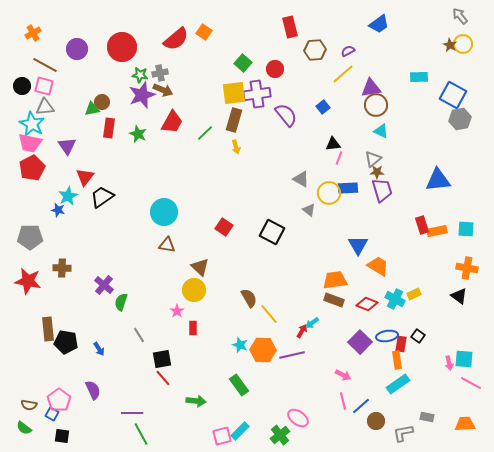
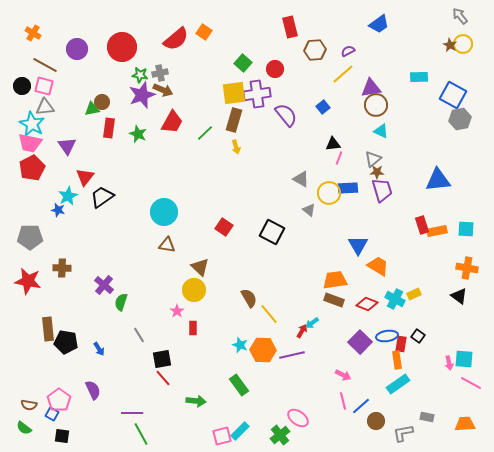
orange cross at (33, 33): rotated 28 degrees counterclockwise
